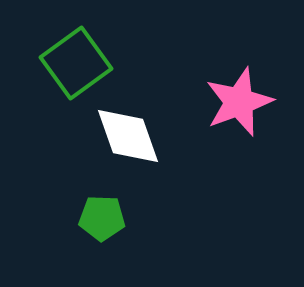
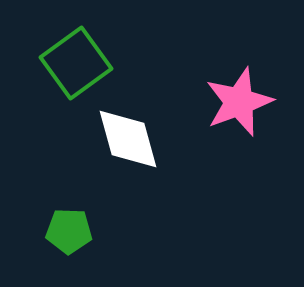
white diamond: moved 3 px down; rotated 4 degrees clockwise
green pentagon: moved 33 px left, 13 px down
